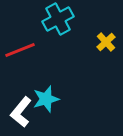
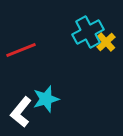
cyan cross: moved 30 px right, 13 px down
red line: moved 1 px right
